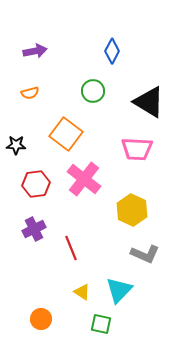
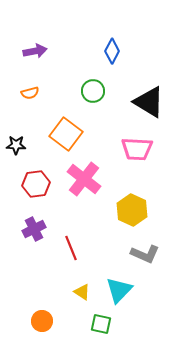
orange circle: moved 1 px right, 2 px down
